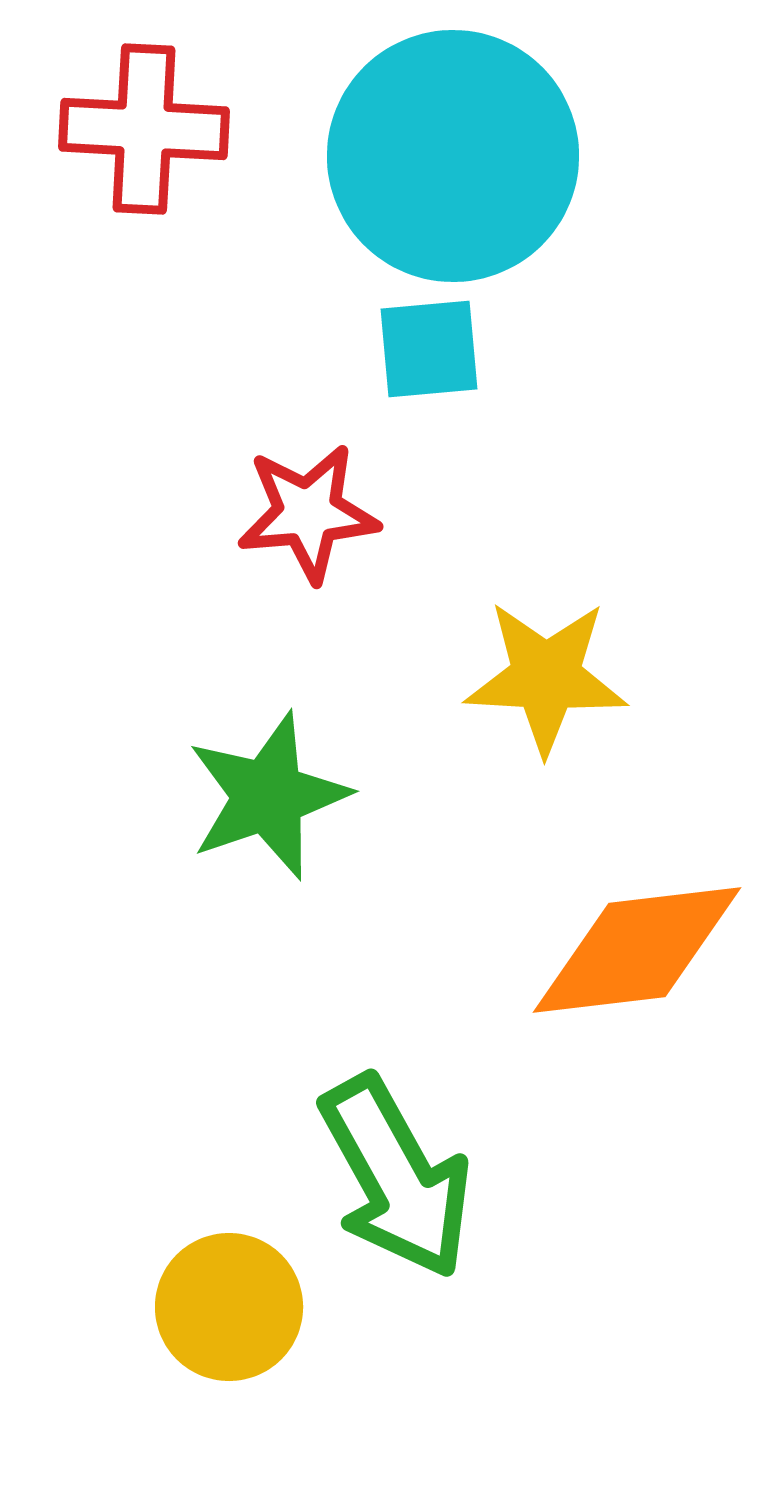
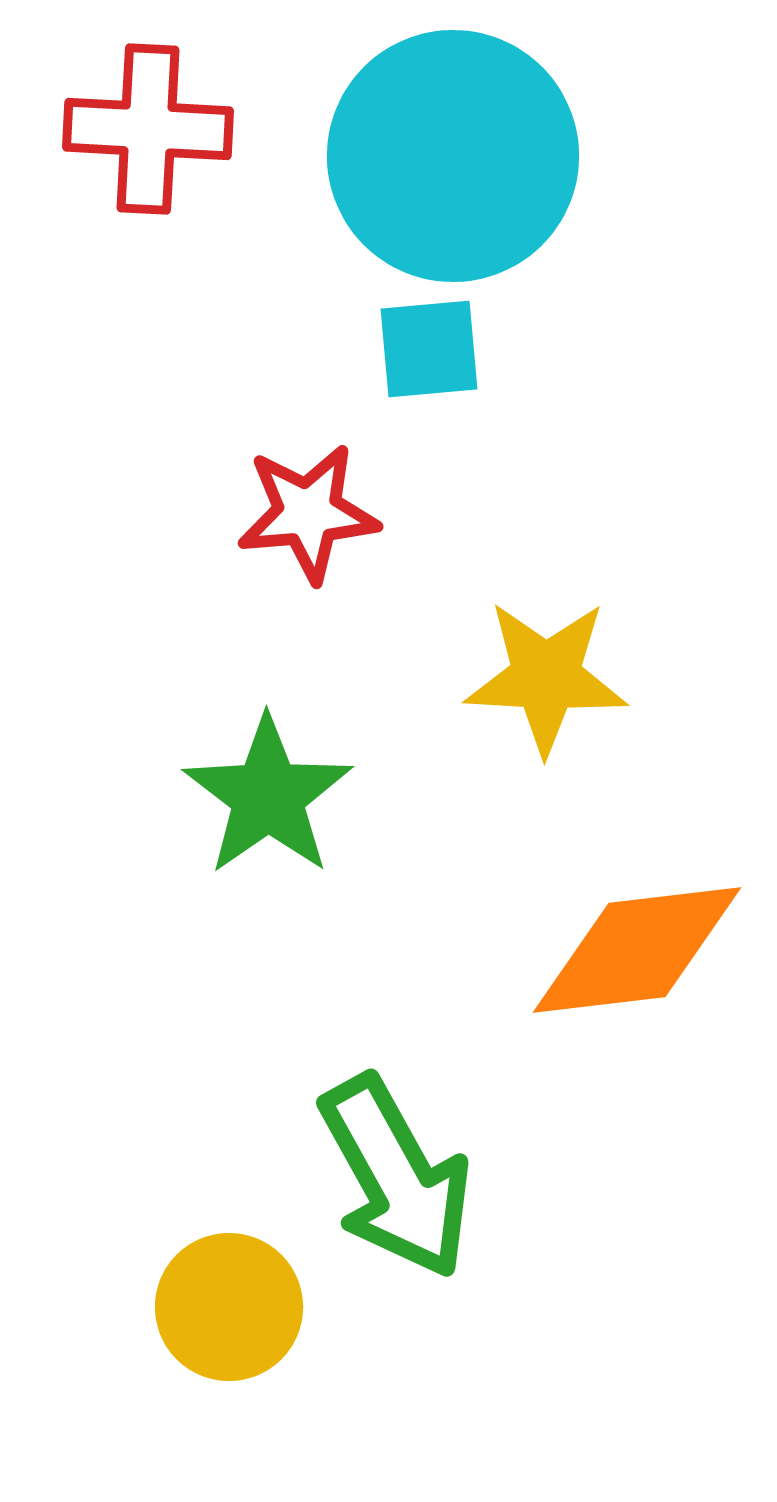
red cross: moved 4 px right
green star: rotated 16 degrees counterclockwise
